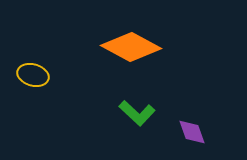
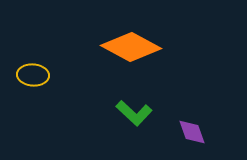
yellow ellipse: rotated 12 degrees counterclockwise
green L-shape: moved 3 px left
